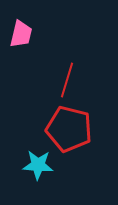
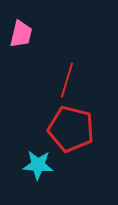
red pentagon: moved 2 px right
